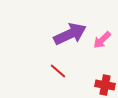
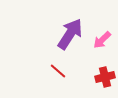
purple arrow: rotated 32 degrees counterclockwise
red cross: moved 8 px up; rotated 24 degrees counterclockwise
